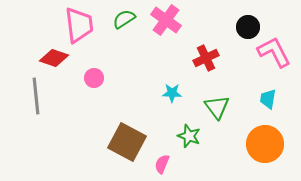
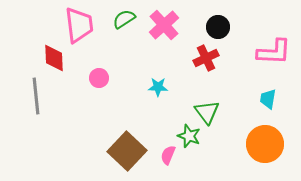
pink cross: moved 2 px left, 5 px down; rotated 12 degrees clockwise
black circle: moved 30 px left
pink L-shape: rotated 120 degrees clockwise
red diamond: rotated 68 degrees clockwise
pink circle: moved 5 px right
cyan star: moved 14 px left, 6 px up
green triangle: moved 10 px left, 5 px down
brown square: moved 9 px down; rotated 15 degrees clockwise
pink semicircle: moved 6 px right, 9 px up
